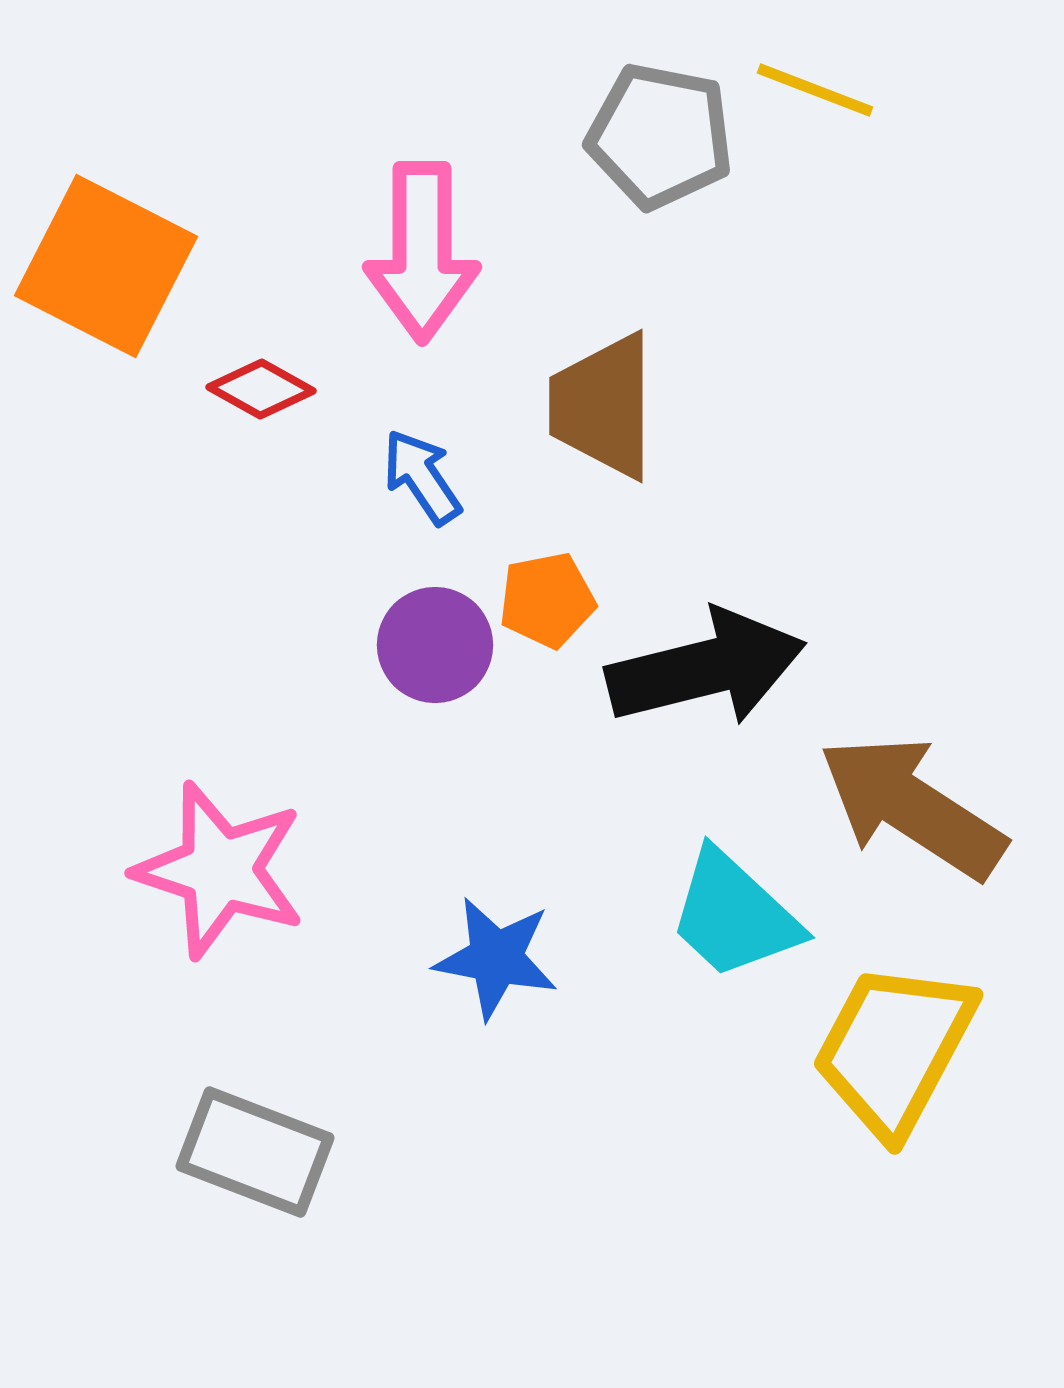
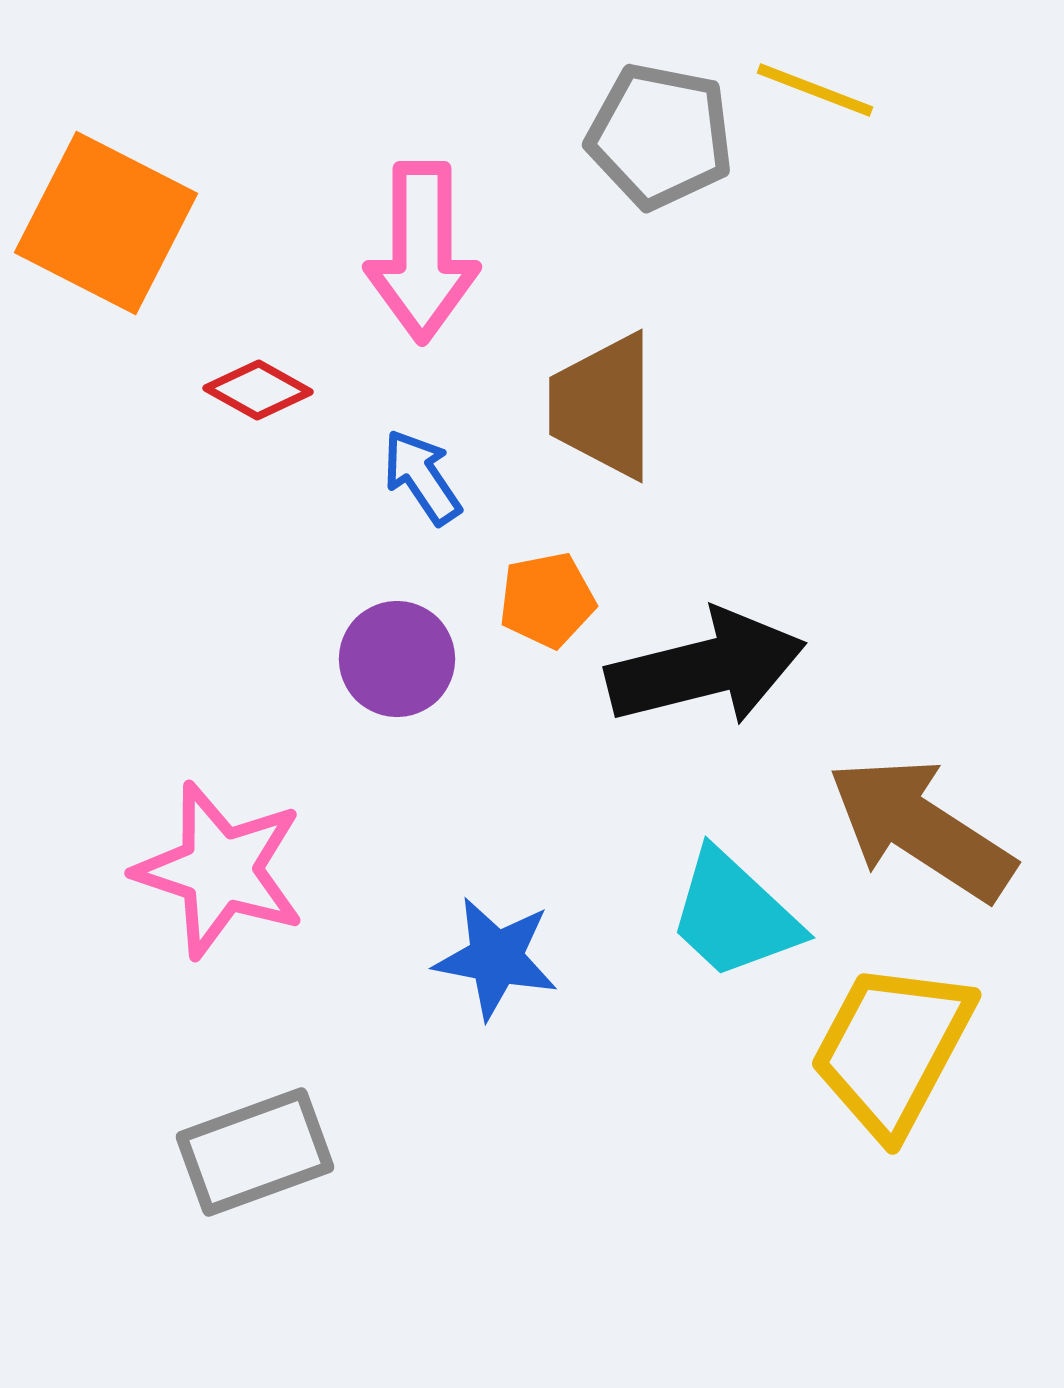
orange square: moved 43 px up
red diamond: moved 3 px left, 1 px down
purple circle: moved 38 px left, 14 px down
brown arrow: moved 9 px right, 22 px down
yellow trapezoid: moved 2 px left
gray rectangle: rotated 41 degrees counterclockwise
